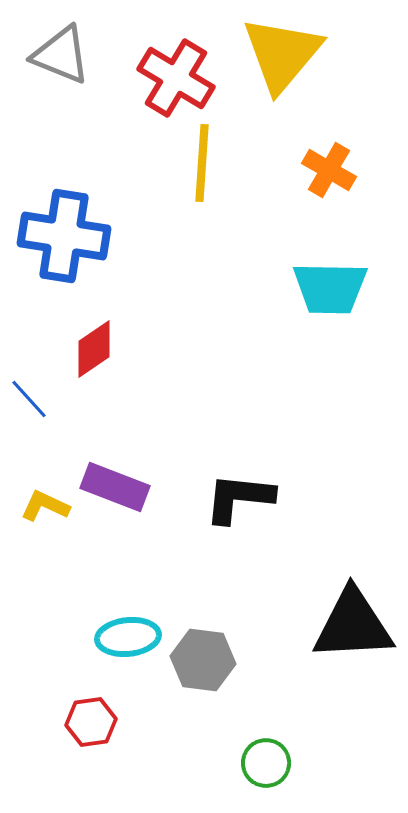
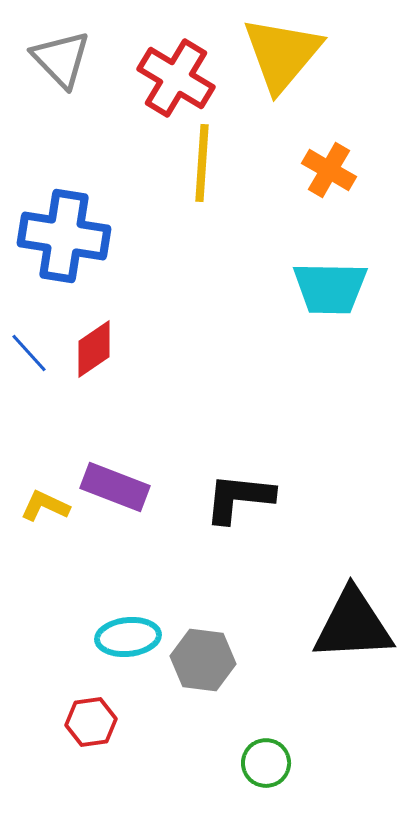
gray triangle: moved 4 px down; rotated 24 degrees clockwise
blue line: moved 46 px up
